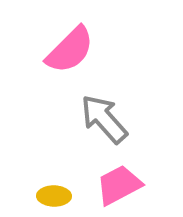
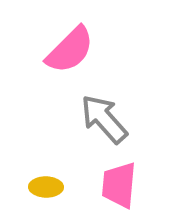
pink trapezoid: rotated 57 degrees counterclockwise
yellow ellipse: moved 8 px left, 9 px up
